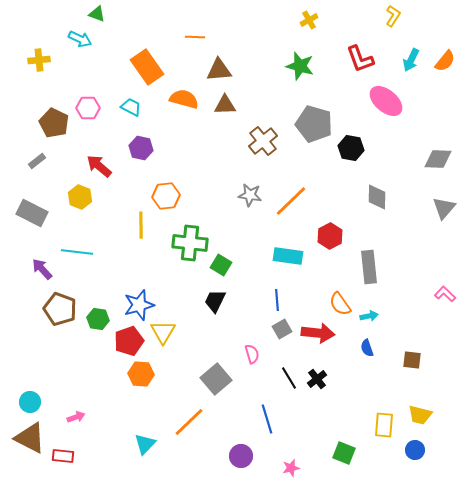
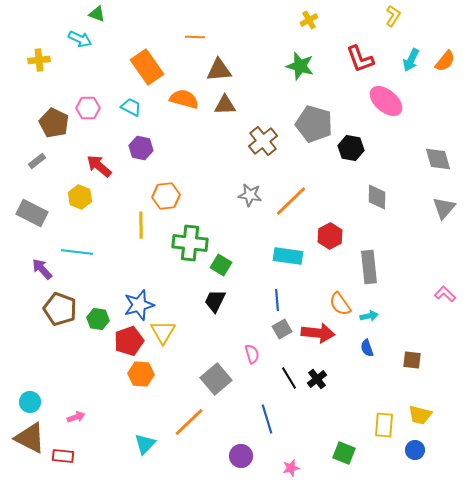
gray diamond at (438, 159): rotated 72 degrees clockwise
